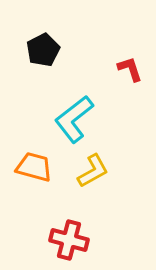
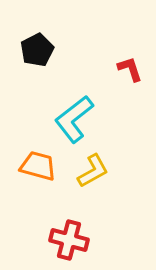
black pentagon: moved 6 px left
orange trapezoid: moved 4 px right, 1 px up
